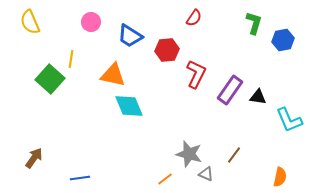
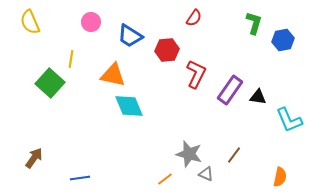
green square: moved 4 px down
